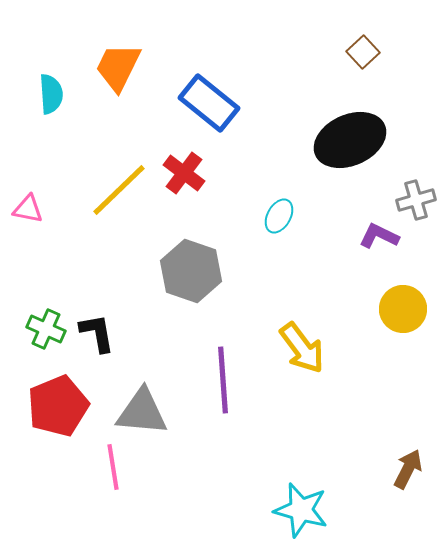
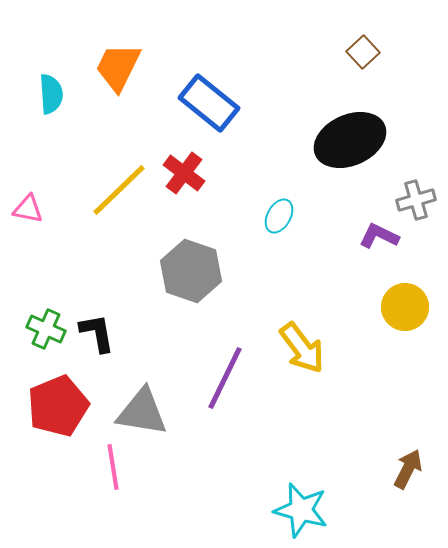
yellow circle: moved 2 px right, 2 px up
purple line: moved 2 px right, 2 px up; rotated 30 degrees clockwise
gray triangle: rotated 4 degrees clockwise
